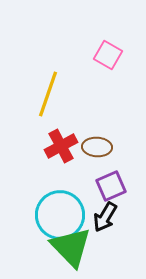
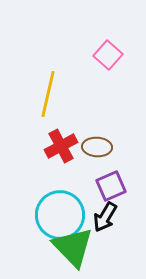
pink square: rotated 12 degrees clockwise
yellow line: rotated 6 degrees counterclockwise
green triangle: moved 2 px right
